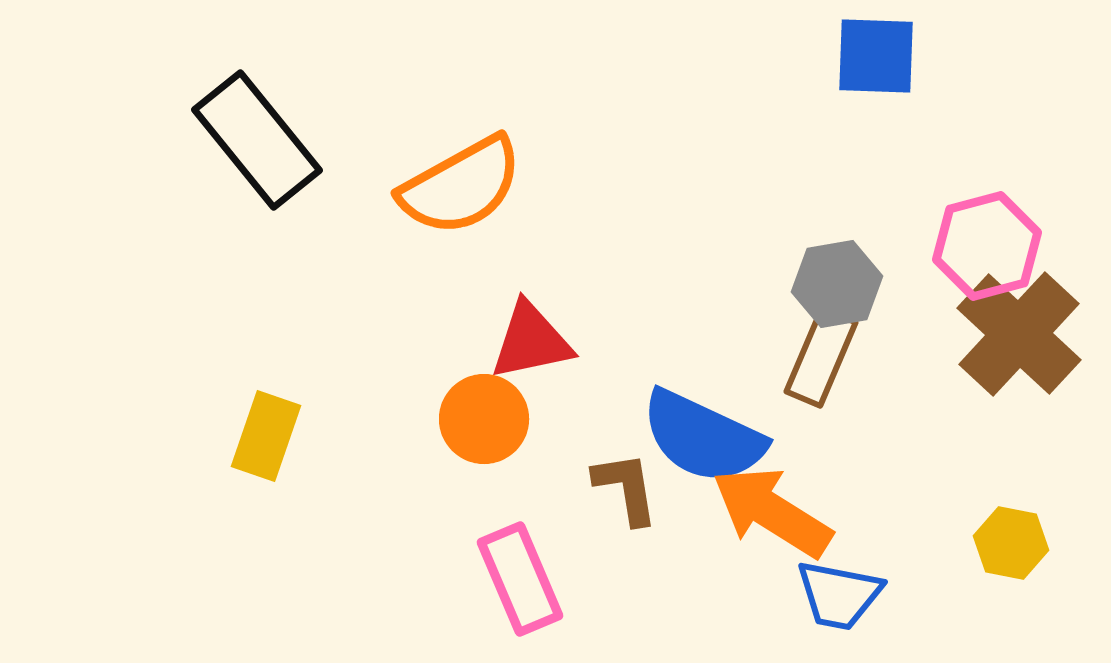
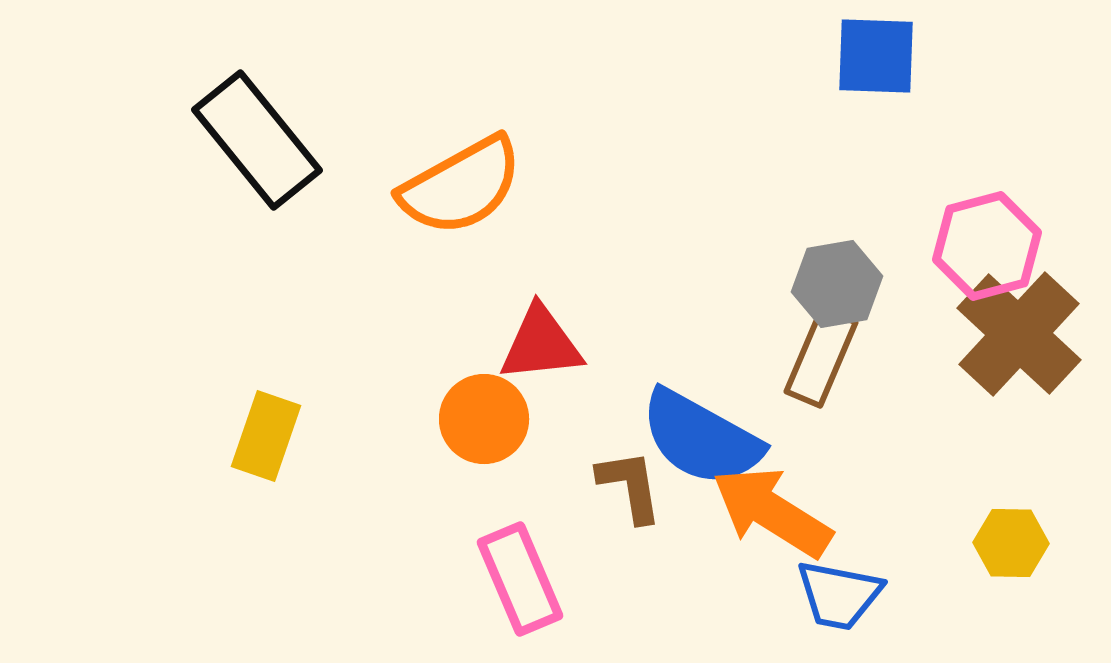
red triangle: moved 10 px right, 3 px down; rotated 6 degrees clockwise
blue semicircle: moved 2 px left, 1 px down; rotated 4 degrees clockwise
brown L-shape: moved 4 px right, 2 px up
yellow hexagon: rotated 10 degrees counterclockwise
